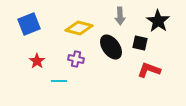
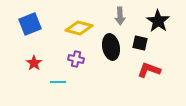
blue square: moved 1 px right
black ellipse: rotated 25 degrees clockwise
red star: moved 3 px left, 2 px down
cyan line: moved 1 px left, 1 px down
